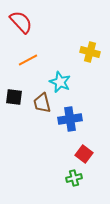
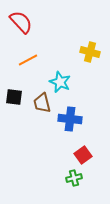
blue cross: rotated 15 degrees clockwise
red square: moved 1 px left, 1 px down; rotated 18 degrees clockwise
